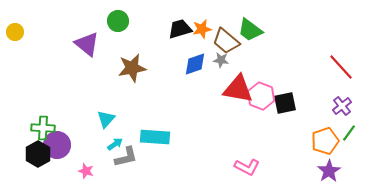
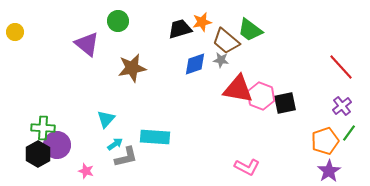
orange star: moved 7 px up
